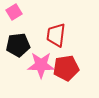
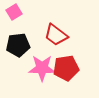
red trapezoid: rotated 60 degrees counterclockwise
pink star: moved 1 px right, 3 px down
